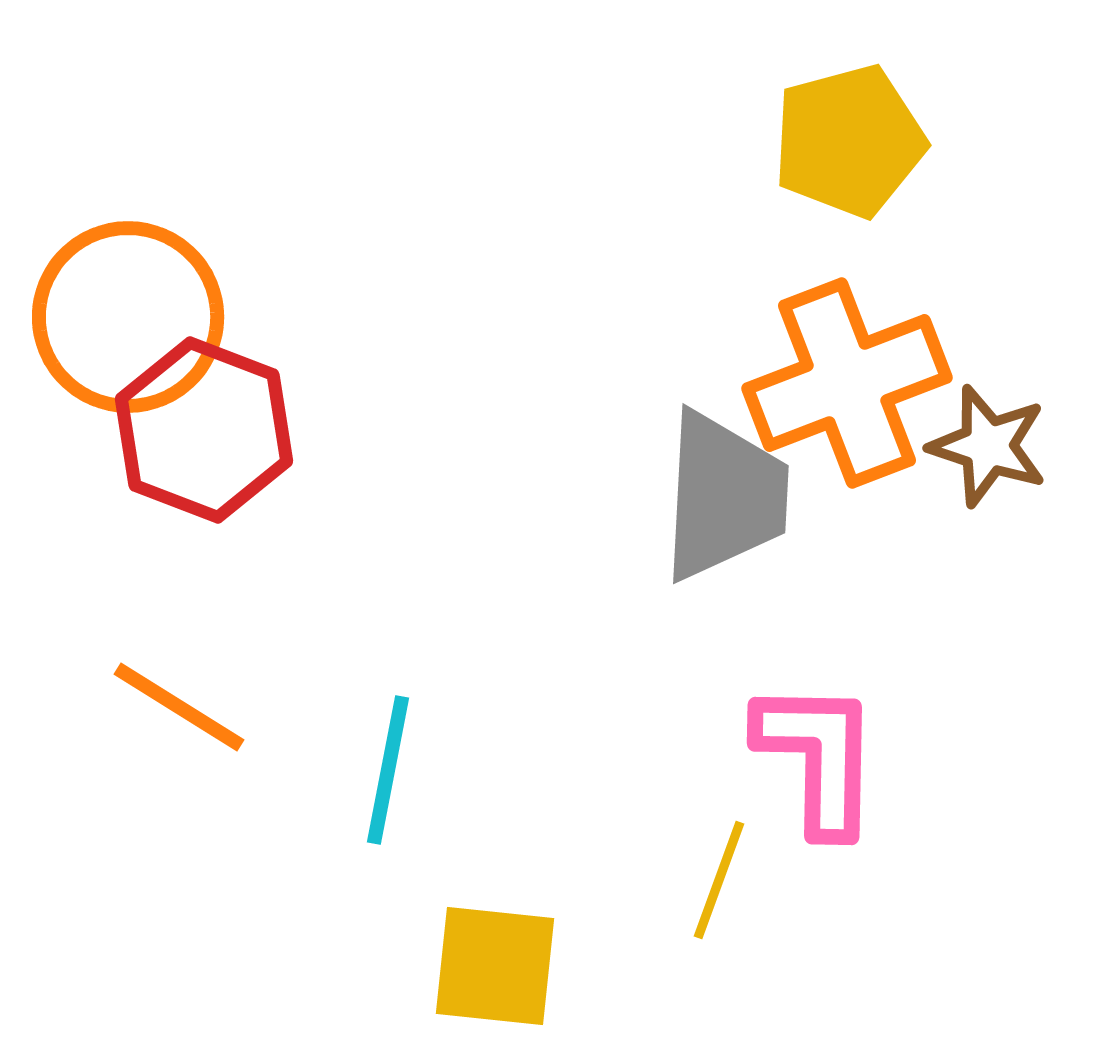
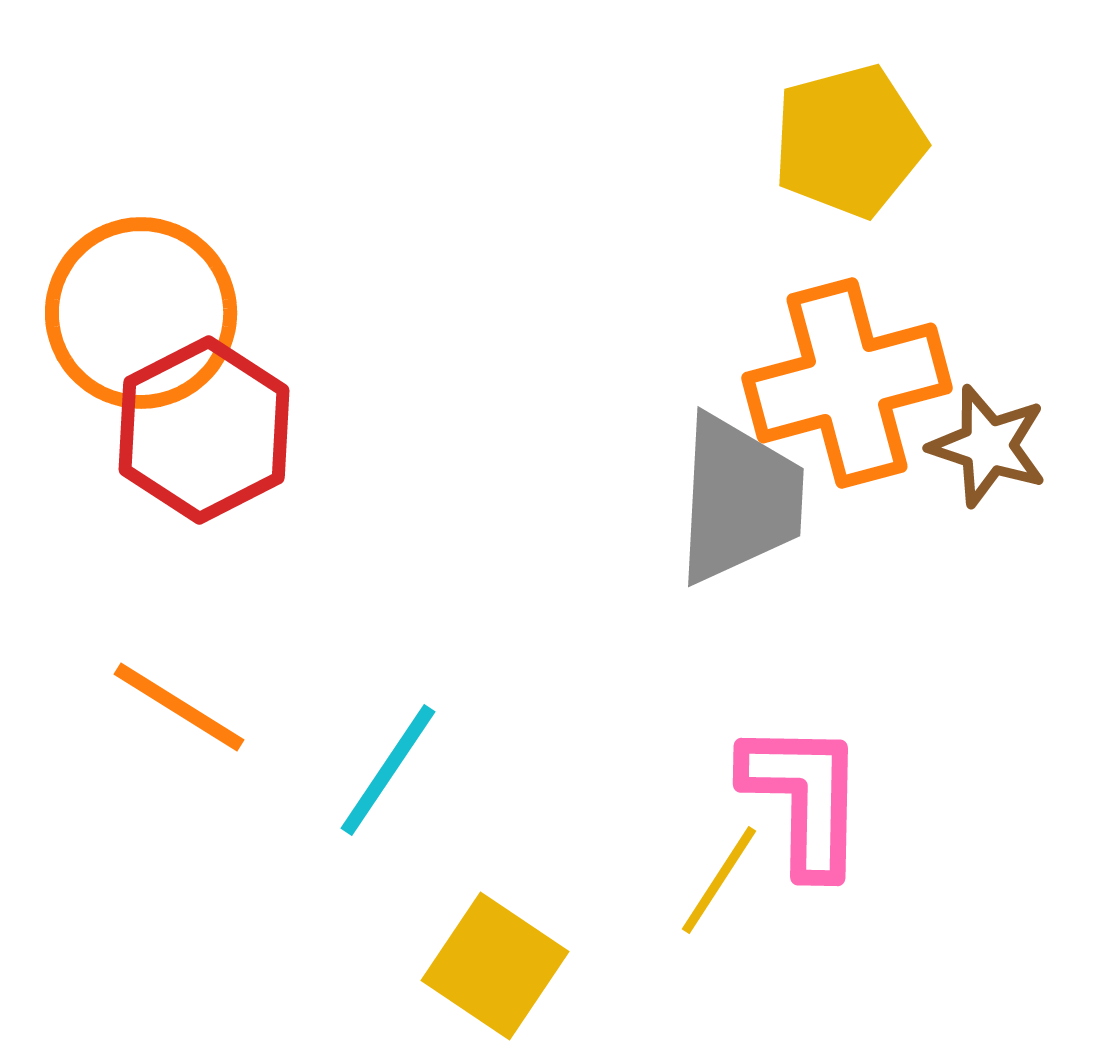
orange circle: moved 13 px right, 4 px up
orange cross: rotated 6 degrees clockwise
red hexagon: rotated 12 degrees clockwise
gray trapezoid: moved 15 px right, 3 px down
pink L-shape: moved 14 px left, 41 px down
cyan line: rotated 23 degrees clockwise
yellow line: rotated 13 degrees clockwise
yellow square: rotated 28 degrees clockwise
